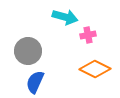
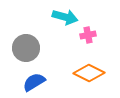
gray circle: moved 2 px left, 3 px up
orange diamond: moved 6 px left, 4 px down
blue semicircle: moved 1 px left; rotated 35 degrees clockwise
